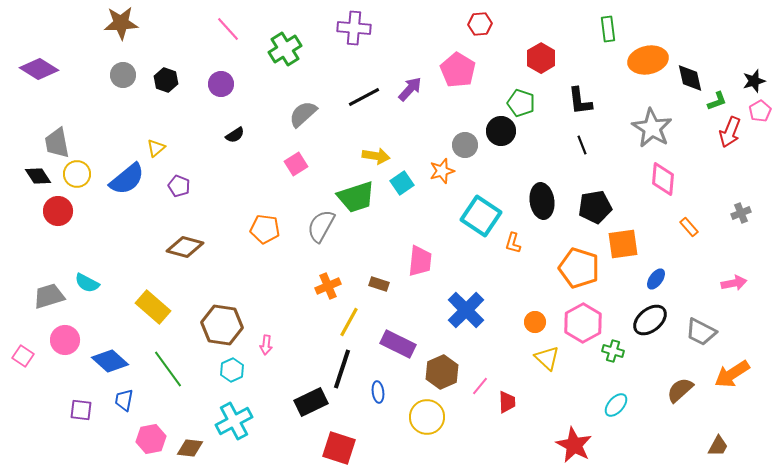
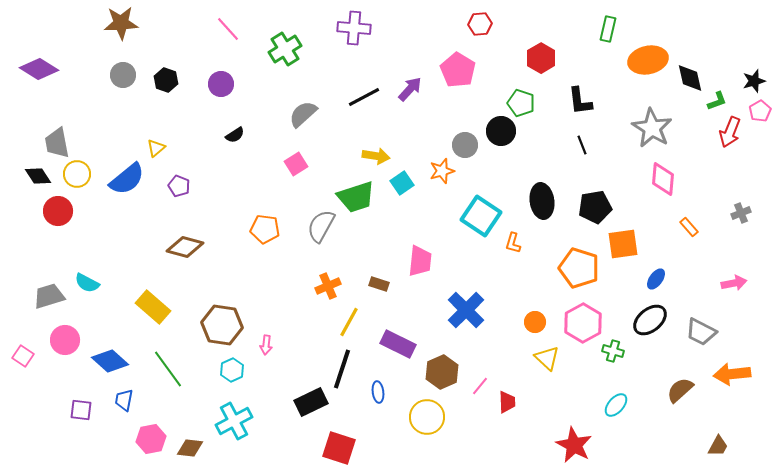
green rectangle at (608, 29): rotated 20 degrees clockwise
orange arrow at (732, 374): rotated 27 degrees clockwise
